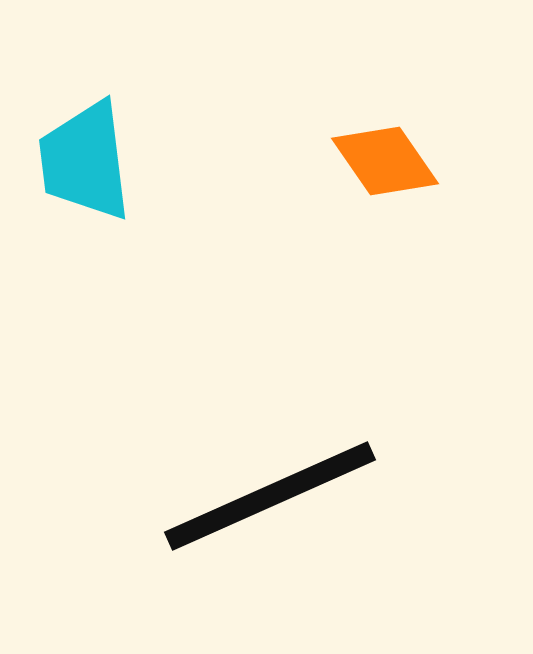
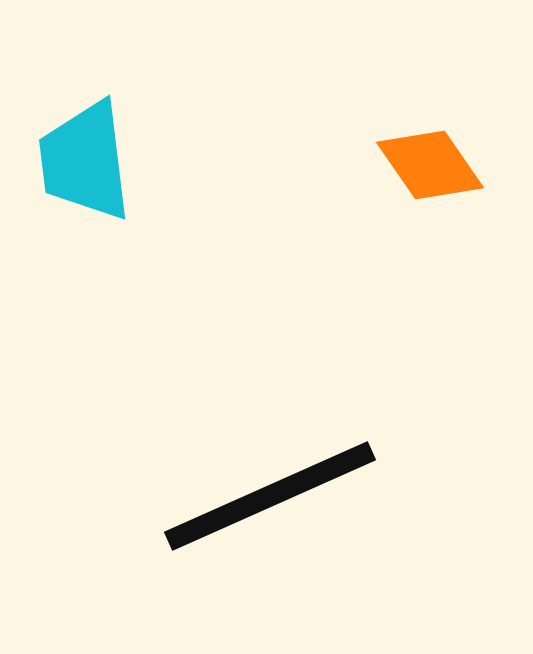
orange diamond: moved 45 px right, 4 px down
